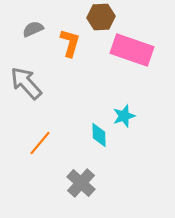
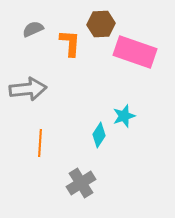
brown hexagon: moved 7 px down
orange L-shape: rotated 12 degrees counterclockwise
pink rectangle: moved 3 px right, 2 px down
gray arrow: moved 2 px right, 6 px down; rotated 126 degrees clockwise
cyan diamond: rotated 35 degrees clockwise
orange line: rotated 36 degrees counterclockwise
gray cross: rotated 16 degrees clockwise
